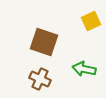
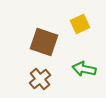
yellow square: moved 11 px left, 3 px down
brown cross: rotated 25 degrees clockwise
